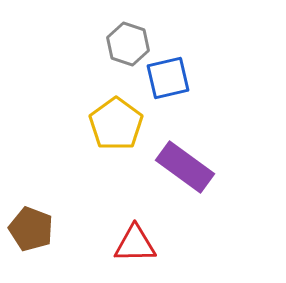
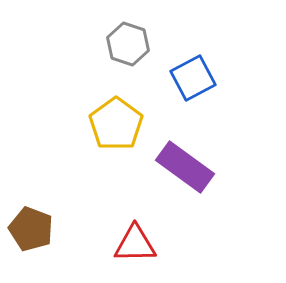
blue square: moved 25 px right; rotated 15 degrees counterclockwise
